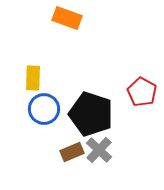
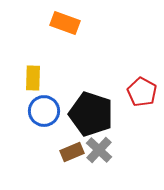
orange rectangle: moved 2 px left, 5 px down
blue circle: moved 2 px down
